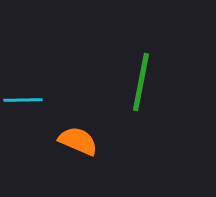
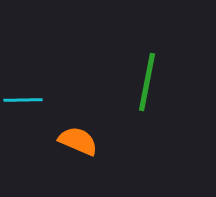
green line: moved 6 px right
